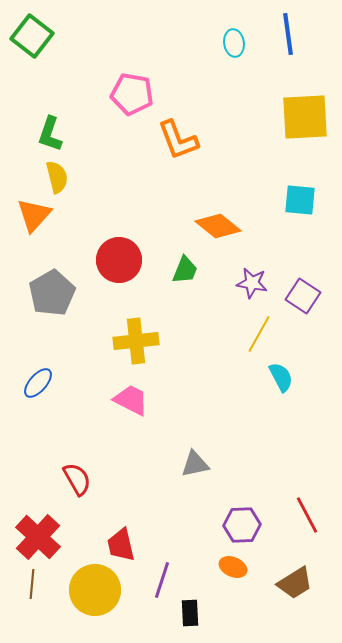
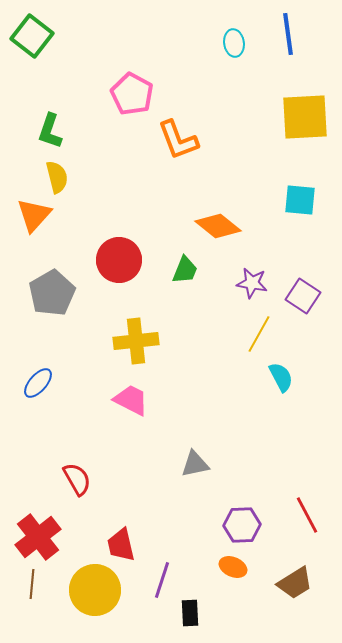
pink pentagon: rotated 18 degrees clockwise
green L-shape: moved 3 px up
red cross: rotated 9 degrees clockwise
